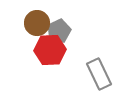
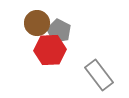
gray pentagon: rotated 20 degrees counterclockwise
gray rectangle: moved 1 px down; rotated 12 degrees counterclockwise
